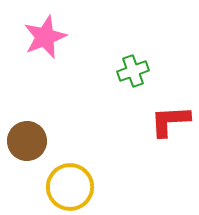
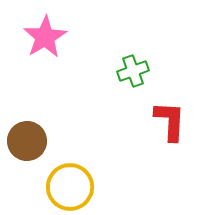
pink star: rotated 9 degrees counterclockwise
red L-shape: rotated 96 degrees clockwise
